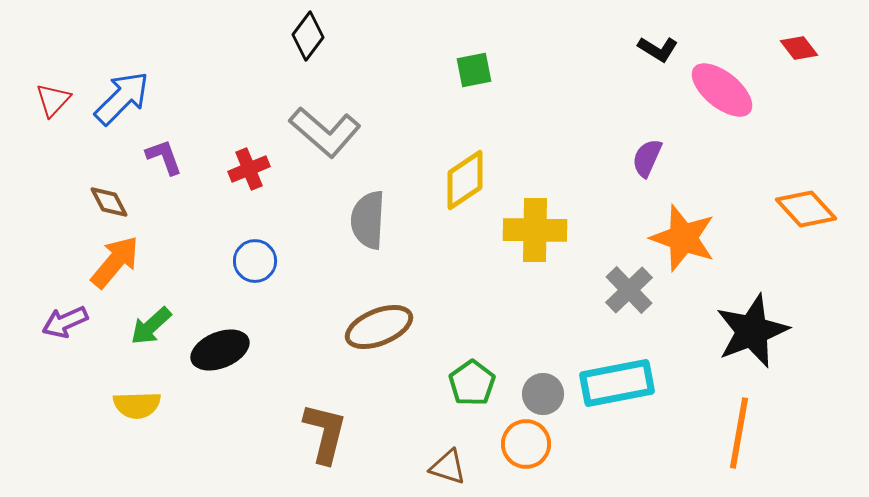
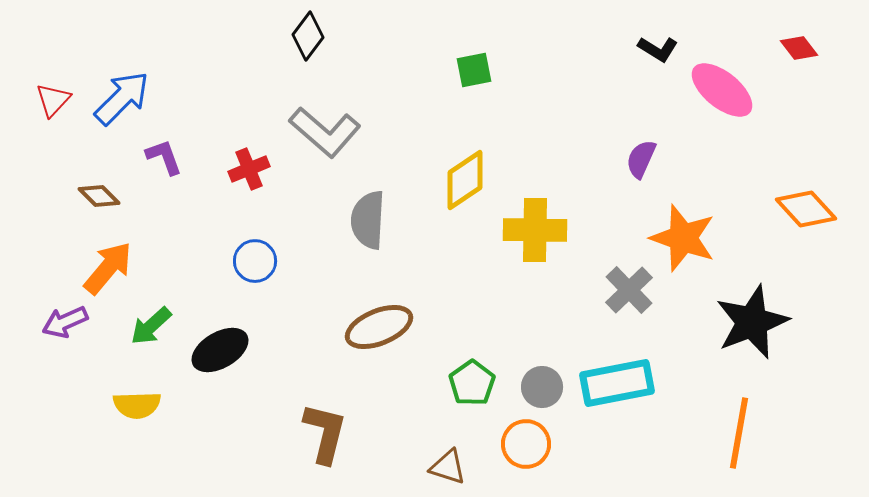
purple semicircle: moved 6 px left, 1 px down
brown diamond: moved 10 px left, 6 px up; rotated 18 degrees counterclockwise
orange arrow: moved 7 px left, 6 px down
black star: moved 9 px up
black ellipse: rotated 8 degrees counterclockwise
gray circle: moved 1 px left, 7 px up
